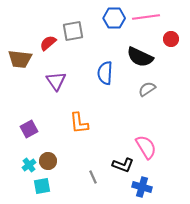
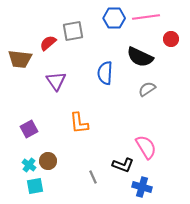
cyan cross: rotated 16 degrees counterclockwise
cyan square: moved 7 px left
